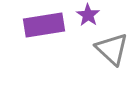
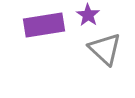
gray triangle: moved 7 px left
